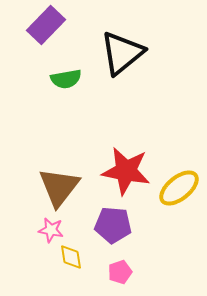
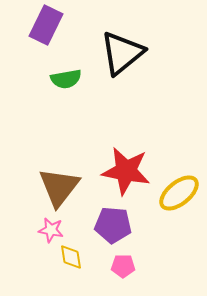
purple rectangle: rotated 18 degrees counterclockwise
yellow ellipse: moved 5 px down
pink pentagon: moved 3 px right, 6 px up; rotated 20 degrees clockwise
